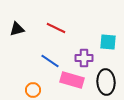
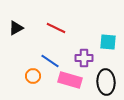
black triangle: moved 1 px left, 1 px up; rotated 14 degrees counterclockwise
pink rectangle: moved 2 px left
orange circle: moved 14 px up
